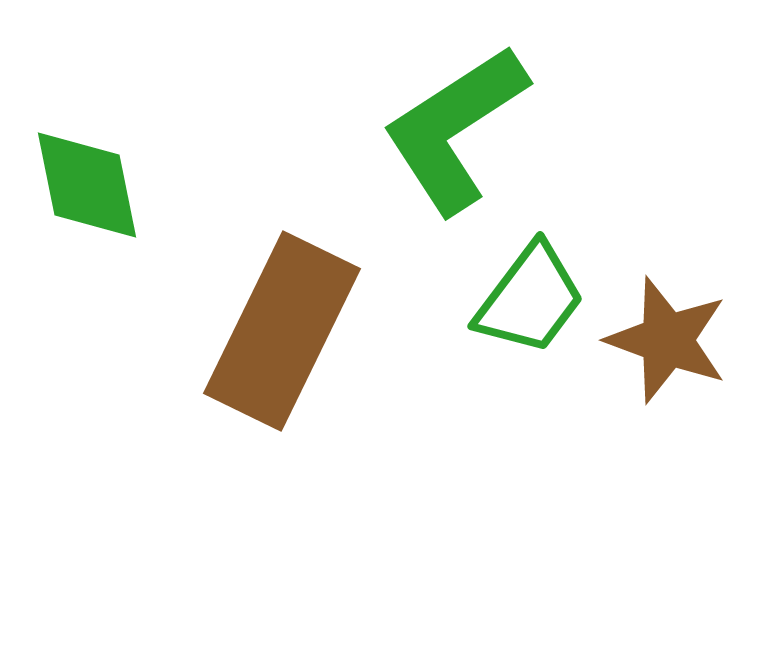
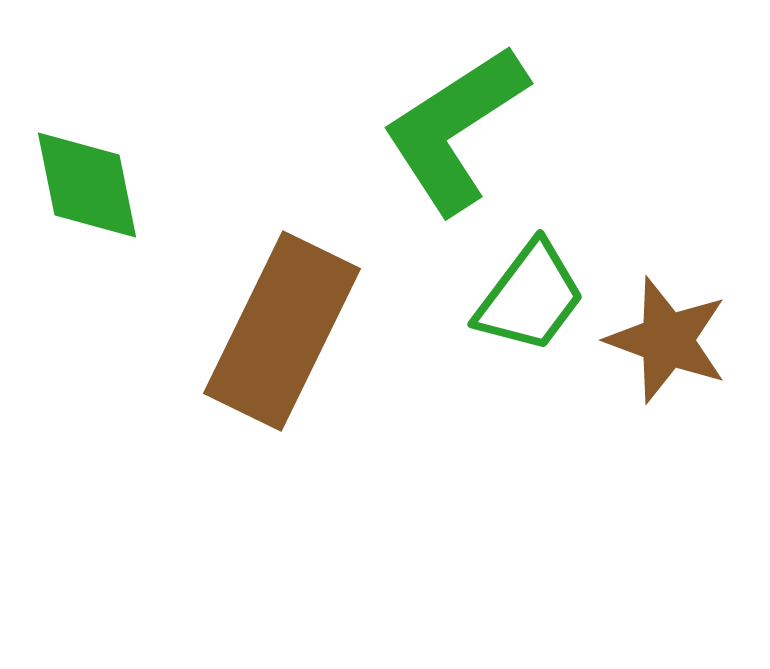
green trapezoid: moved 2 px up
